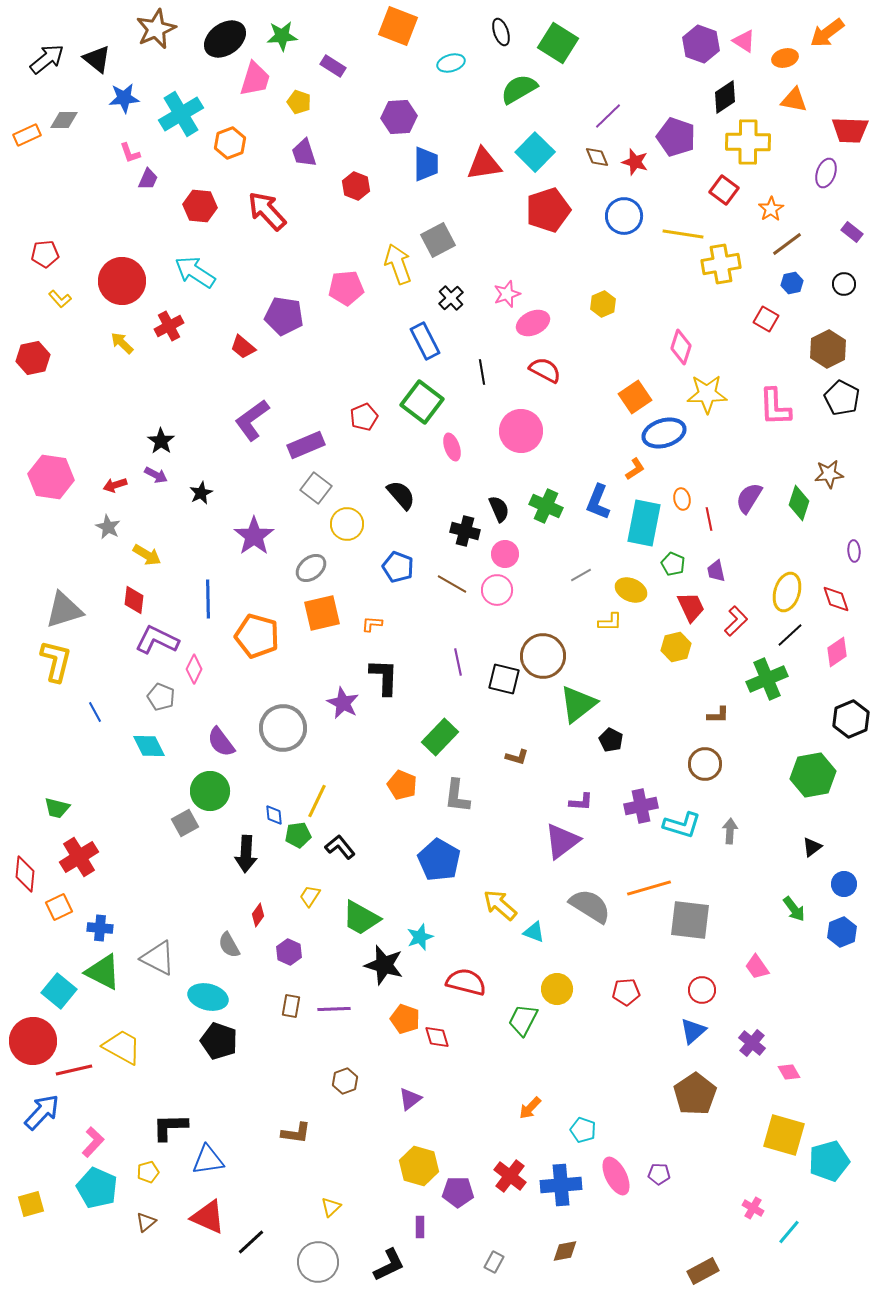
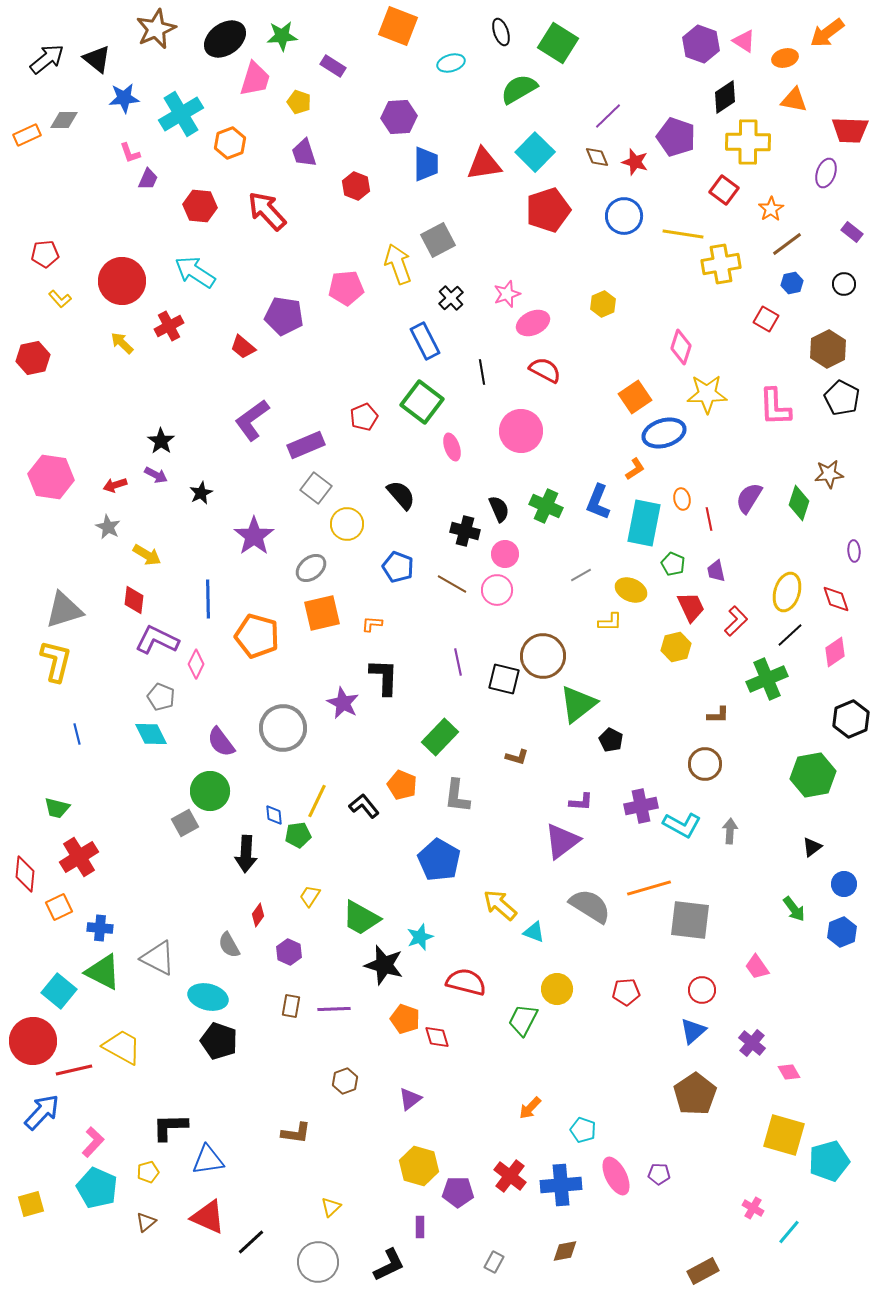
pink diamond at (837, 652): moved 2 px left
pink diamond at (194, 669): moved 2 px right, 5 px up
blue line at (95, 712): moved 18 px left, 22 px down; rotated 15 degrees clockwise
cyan diamond at (149, 746): moved 2 px right, 12 px up
cyan L-shape at (682, 825): rotated 12 degrees clockwise
black L-shape at (340, 847): moved 24 px right, 41 px up
